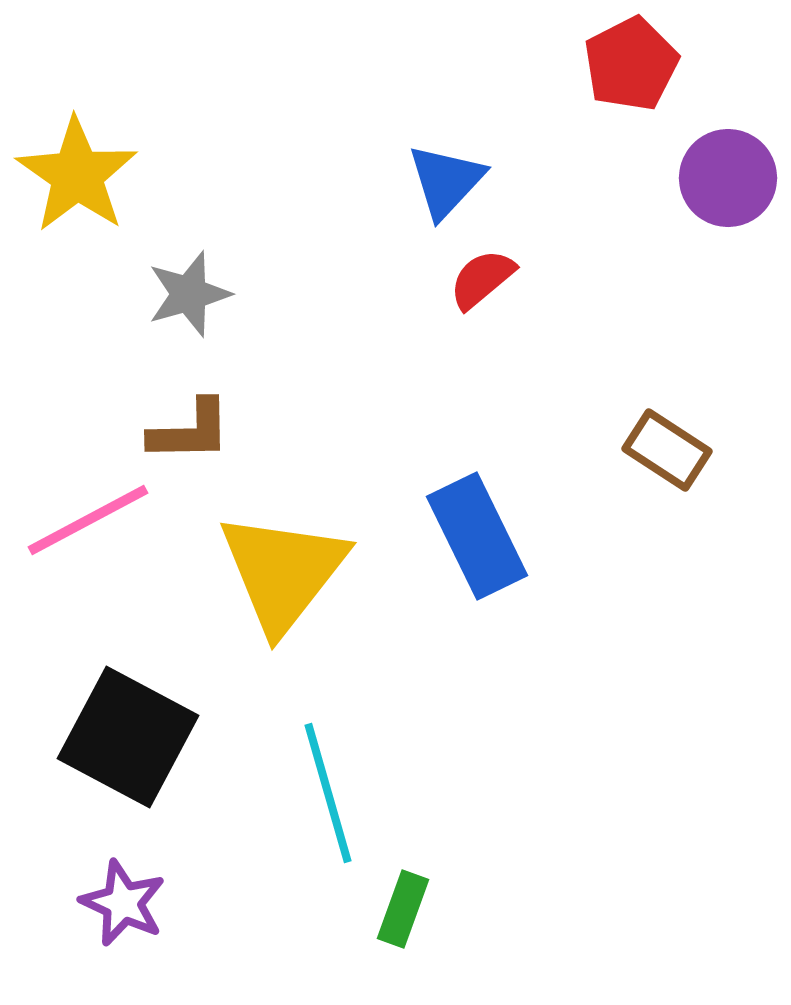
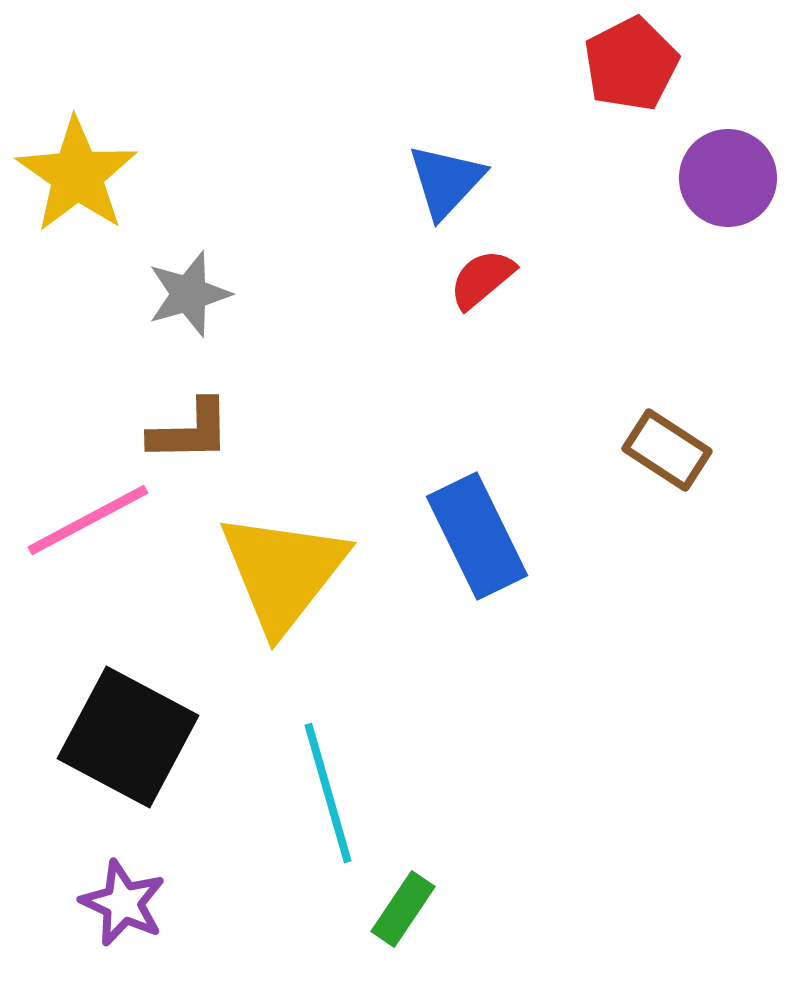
green rectangle: rotated 14 degrees clockwise
